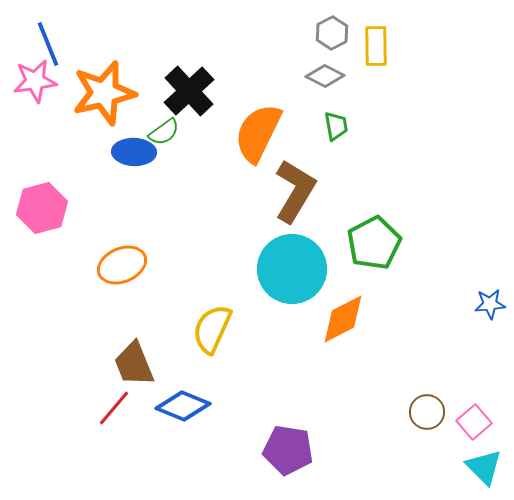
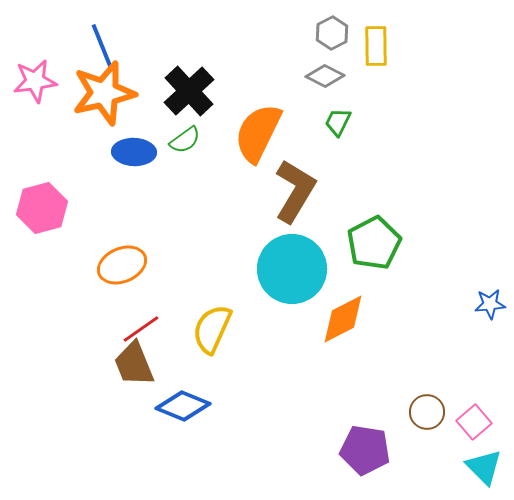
blue line: moved 54 px right, 2 px down
green trapezoid: moved 2 px right, 4 px up; rotated 144 degrees counterclockwise
green semicircle: moved 21 px right, 8 px down
red line: moved 27 px right, 79 px up; rotated 15 degrees clockwise
purple pentagon: moved 77 px right
